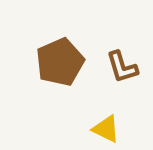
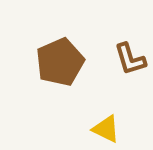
brown L-shape: moved 8 px right, 8 px up
